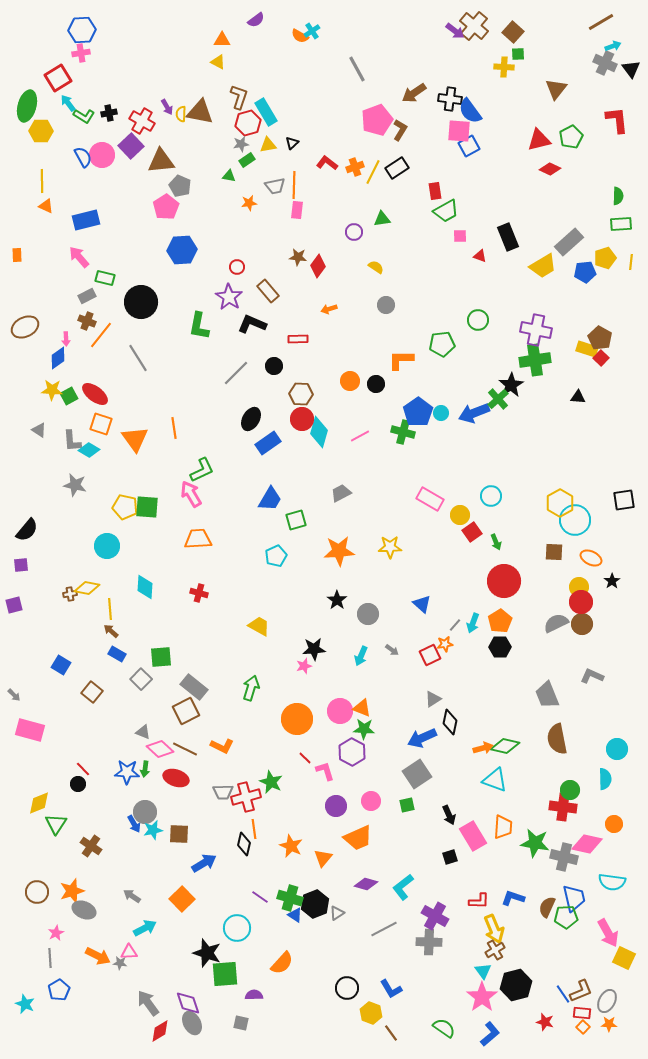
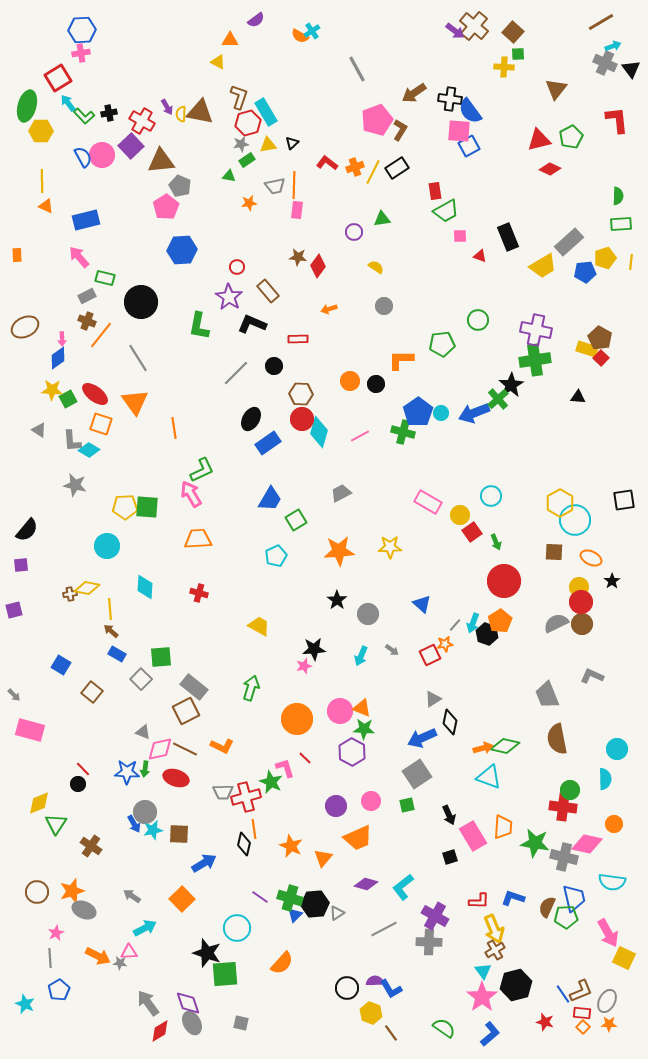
orange triangle at (222, 40): moved 8 px right
green L-shape at (84, 116): rotated 15 degrees clockwise
gray circle at (386, 305): moved 2 px left, 1 px down
pink arrow at (66, 339): moved 4 px left
green square at (69, 396): moved 1 px left, 3 px down
orange triangle at (135, 439): moved 37 px up
pink rectangle at (430, 499): moved 2 px left, 3 px down
yellow pentagon at (125, 507): rotated 15 degrees counterclockwise
green square at (296, 520): rotated 15 degrees counterclockwise
purple square at (14, 605): moved 5 px down
black hexagon at (500, 647): moved 13 px left, 13 px up; rotated 20 degrees clockwise
pink diamond at (160, 749): rotated 56 degrees counterclockwise
pink L-shape at (325, 771): moved 40 px left, 3 px up
cyan triangle at (495, 780): moved 6 px left, 3 px up
black hexagon at (315, 904): rotated 16 degrees clockwise
blue triangle at (295, 915): rotated 42 degrees clockwise
purple semicircle at (254, 995): moved 121 px right, 14 px up
